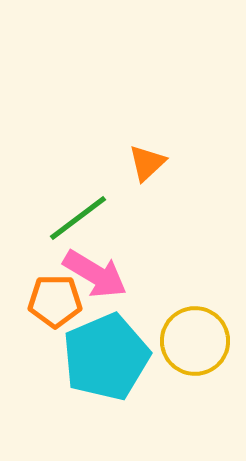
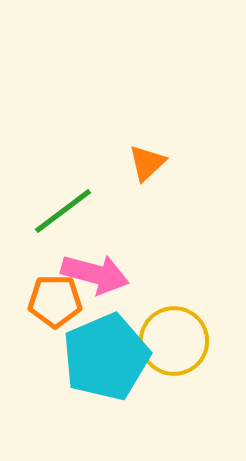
green line: moved 15 px left, 7 px up
pink arrow: rotated 16 degrees counterclockwise
yellow circle: moved 21 px left
